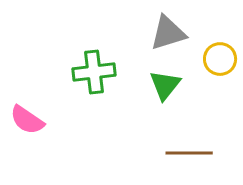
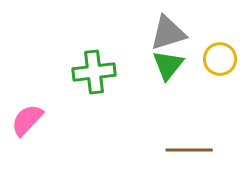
green triangle: moved 3 px right, 20 px up
pink semicircle: rotated 99 degrees clockwise
brown line: moved 3 px up
